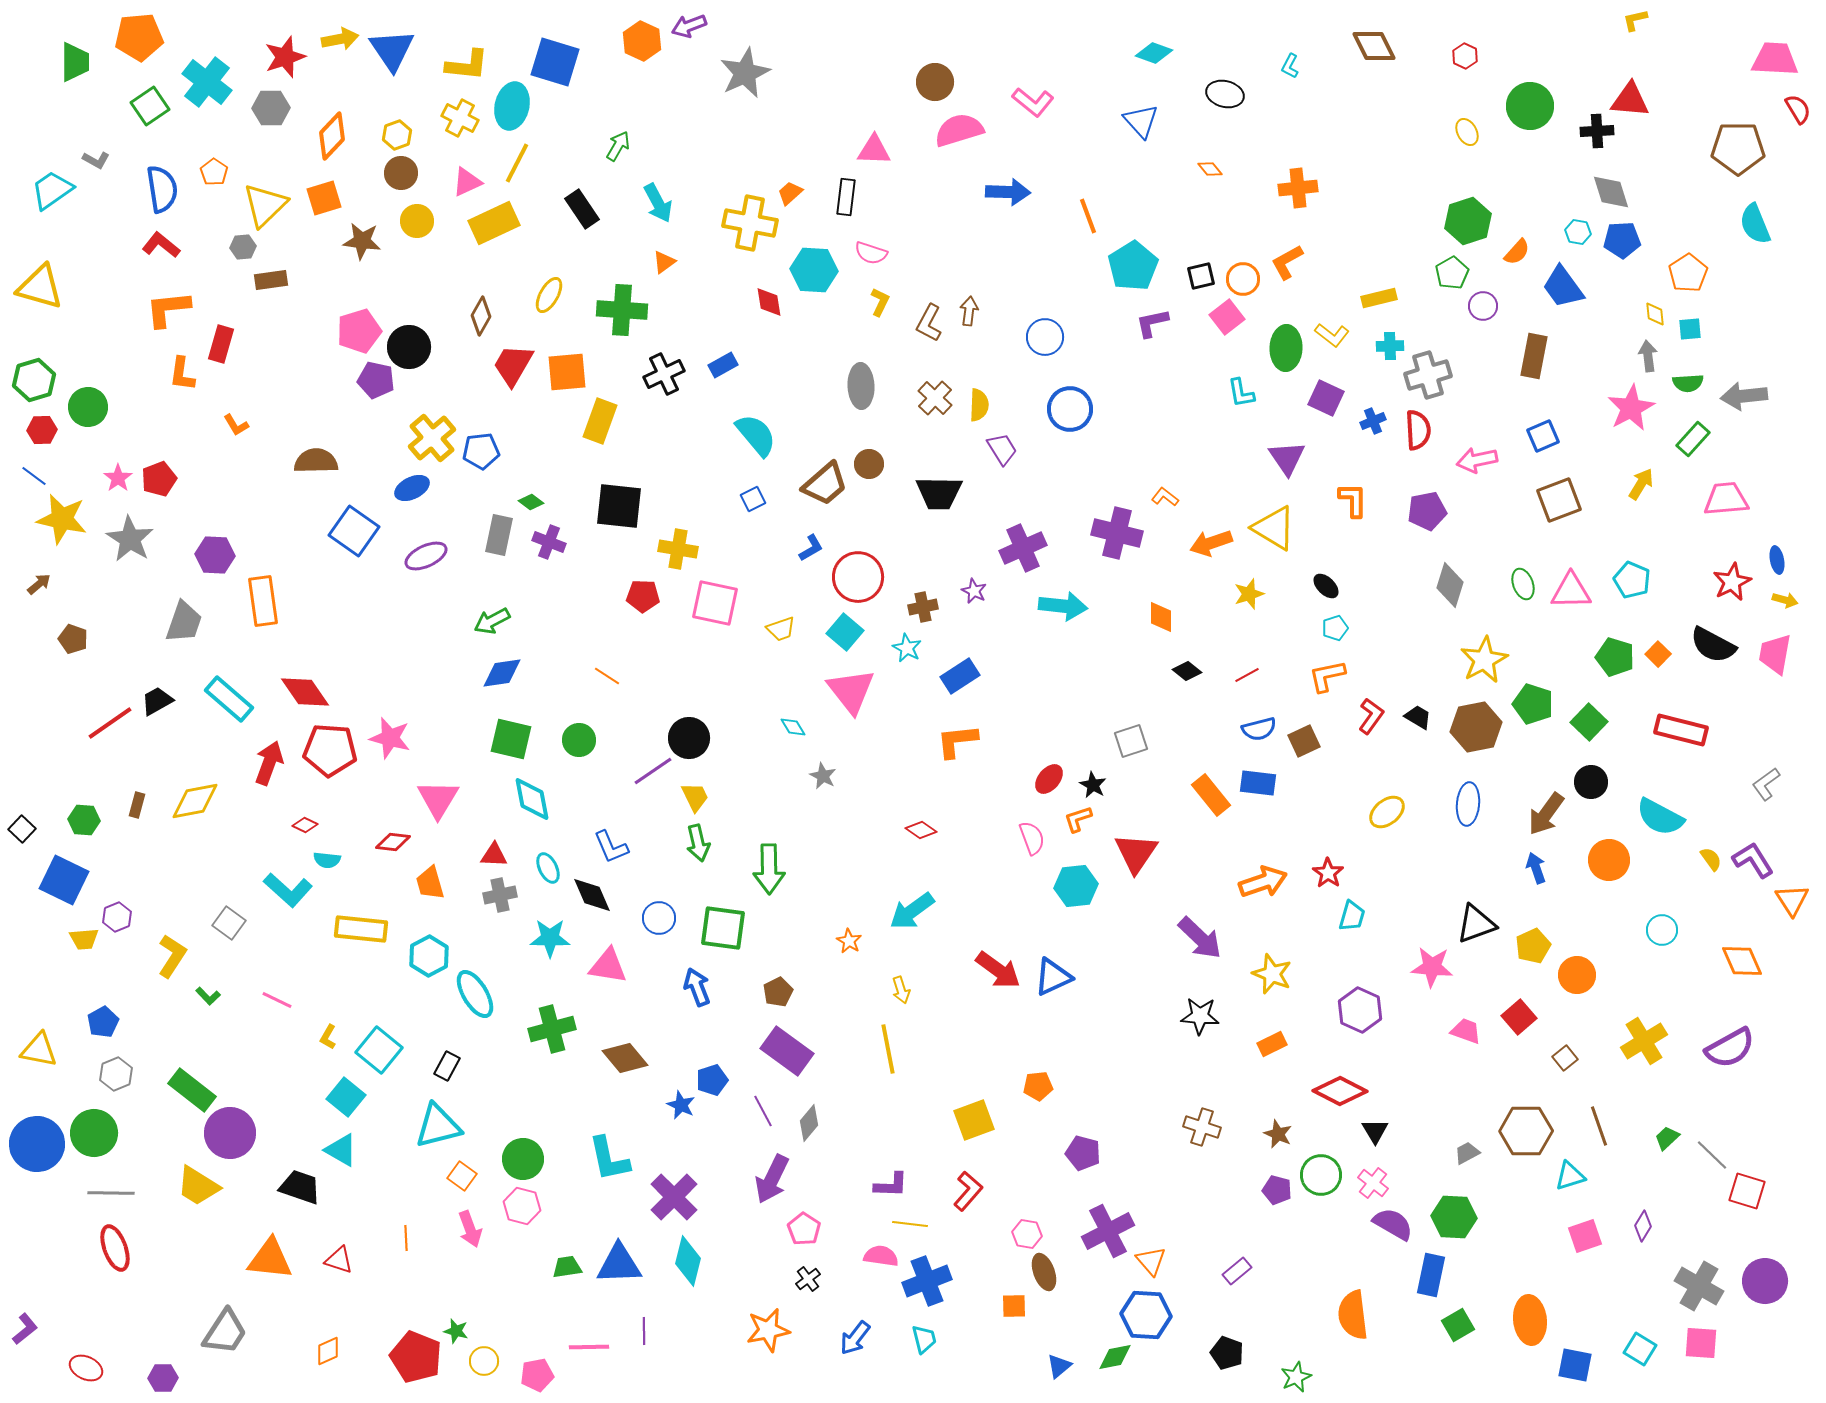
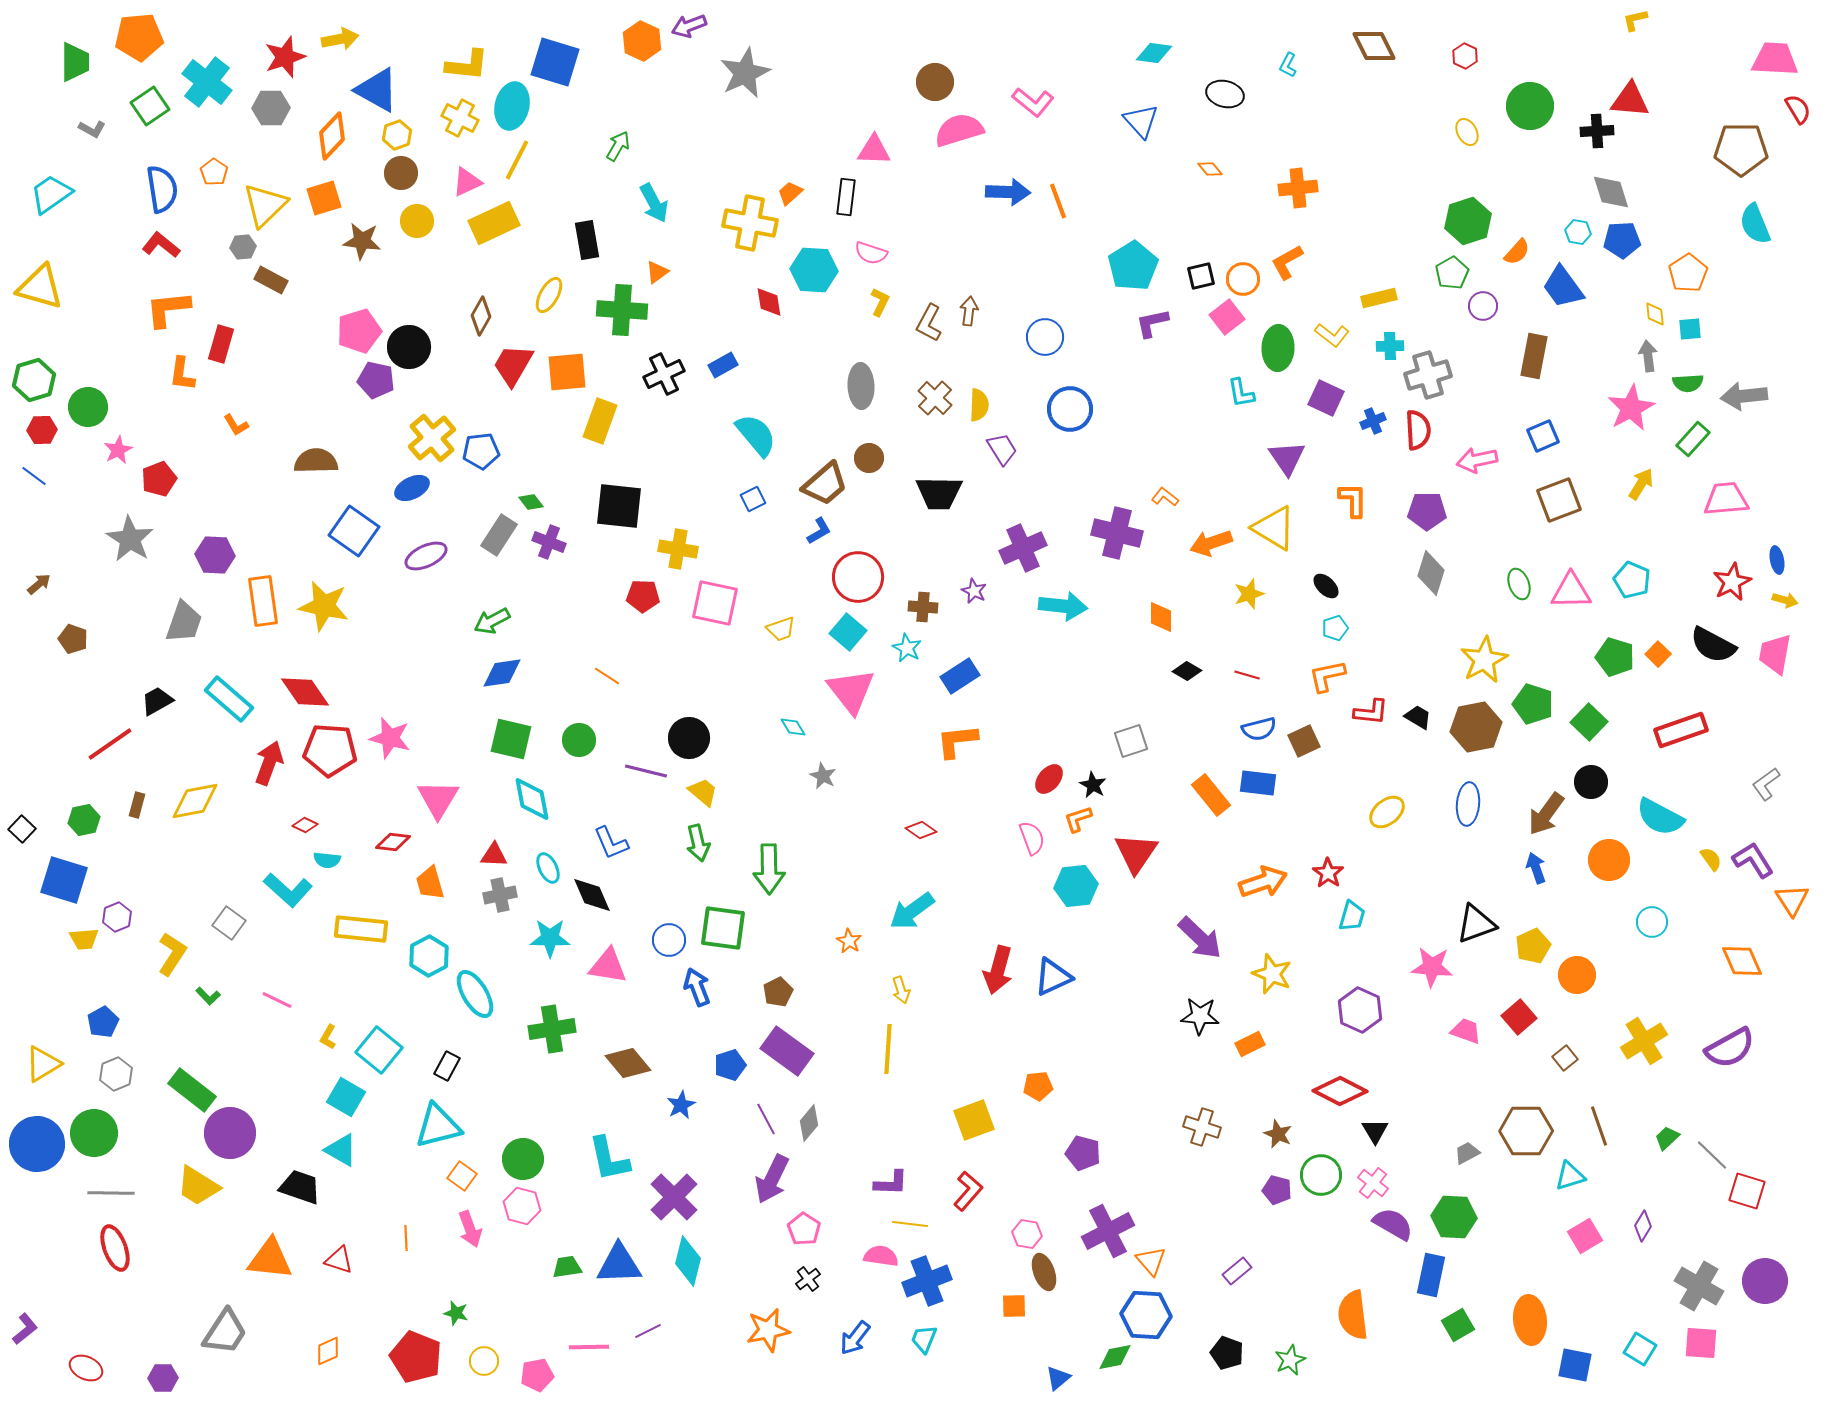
blue triangle at (392, 50): moved 15 px left, 40 px down; rotated 27 degrees counterclockwise
cyan diamond at (1154, 53): rotated 12 degrees counterclockwise
cyan L-shape at (1290, 66): moved 2 px left, 1 px up
brown pentagon at (1738, 148): moved 3 px right, 1 px down
gray L-shape at (96, 160): moved 4 px left, 31 px up
yellow line at (517, 163): moved 3 px up
cyan trapezoid at (52, 190): moved 1 px left, 4 px down
cyan arrow at (658, 203): moved 4 px left
black rectangle at (582, 209): moved 5 px right, 31 px down; rotated 24 degrees clockwise
orange line at (1088, 216): moved 30 px left, 15 px up
orange triangle at (664, 262): moved 7 px left, 10 px down
brown rectangle at (271, 280): rotated 36 degrees clockwise
green ellipse at (1286, 348): moved 8 px left
brown circle at (869, 464): moved 6 px up
pink star at (118, 478): moved 28 px up; rotated 8 degrees clockwise
green diamond at (531, 502): rotated 15 degrees clockwise
purple pentagon at (1427, 511): rotated 12 degrees clockwise
yellow star at (62, 519): moved 262 px right, 87 px down
gray rectangle at (499, 535): rotated 21 degrees clockwise
blue L-shape at (811, 548): moved 8 px right, 17 px up
green ellipse at (1523, 584): moved 4 px left
gray diamond at (1450, 585): moved 19 px left, 12 px up
brown cross at (923, 607): rotated 16 degrees clockwise
cyan square at (845, 632): moved 3 px right
black diamond at (1187, 671): rotated 8 degrees counterclockwise
red line at (1247, 675): rotated 45 degrees clockwise
red L-shape at (1371, 716): moved 4 px up; rotated 60 degrees clockwise
red line at (110, 723): moved 21 px down
red rectangle at (1681, 730): rotated 33 degrees counterclockwise
purple line at (653, 771): moved 7 px left; rotated 48 degrees clockwise
yellow trapezoid at (695, 797): moved 8 px right, 5 px up; rotated 24 degrees counterclockwise
green hexagon at (84, 820): rotated 16 degrees counterclockwise
blue L-shape at (611, 847): moved 4 px up
blue square at (64, 880): rotated 9 degrees counterclockwise
blue circle at (659, 918): moved 10 px right, 22 px down
cyan circle at (1662, 930): moved 10 px left, 8 px up
yellow L-shape at (172, 956): moved 2 px up
red arrow at (998, 970): rotated 69 degrees clockwise
green cross at (552, 1029): rotated 6 degrees clockwise
orange rectangle at (1272, 1044): moved 22 px left
yellow line at (888, 1049): rotated 15 degrees clockwise
yellow triangle at (39, 1050): moved 4 px right, 14 px down; rotated 42 degrees counterclockwise
brown diamond at (625, 1058): moved 3 px right, 5 px down
blue pentagon at (712, 1080): moved 18 px right, 15 px up
cyan square at (346, 1097): rotated 9 degrees counterclockwise
blue star at (681, 1105): rotated 20 degrees clockwise
purple line at (763, 1111): moved 3 px right, 8 px down
purple L-shape at (891, 1185): moved 2 px up
pink square at (1585, 1236): rotated 12 degrees counterclockwise
green star at (456, 1331): moved 18 px up
purple line at (644, 1331): moved 4 px right; rotated 64 degrees clockwise
cyan trapezoid at (924, 1339): rotated 144 degrees counterclockwise
blue triangle at (1059, 1366): moved 1 px left, 12 px down
green star at (1296, 1377): moved 6 px left, 17 px up
